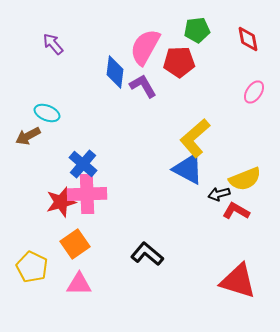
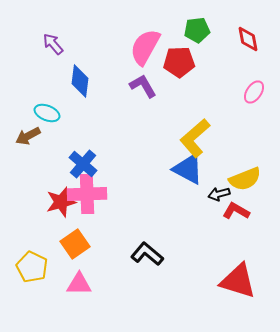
blue diamond: moved 35 px left, 9 px down
